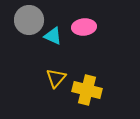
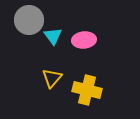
pink ellipse: moved 13 px down
cyan triangle: rotated 30 degrees clockwise
yellow triangle: moved 4 px left
